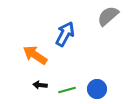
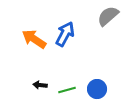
orange arrow: moved 1 px left, 16 px up
